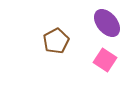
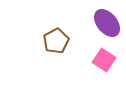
pink square: moved 1 px left
